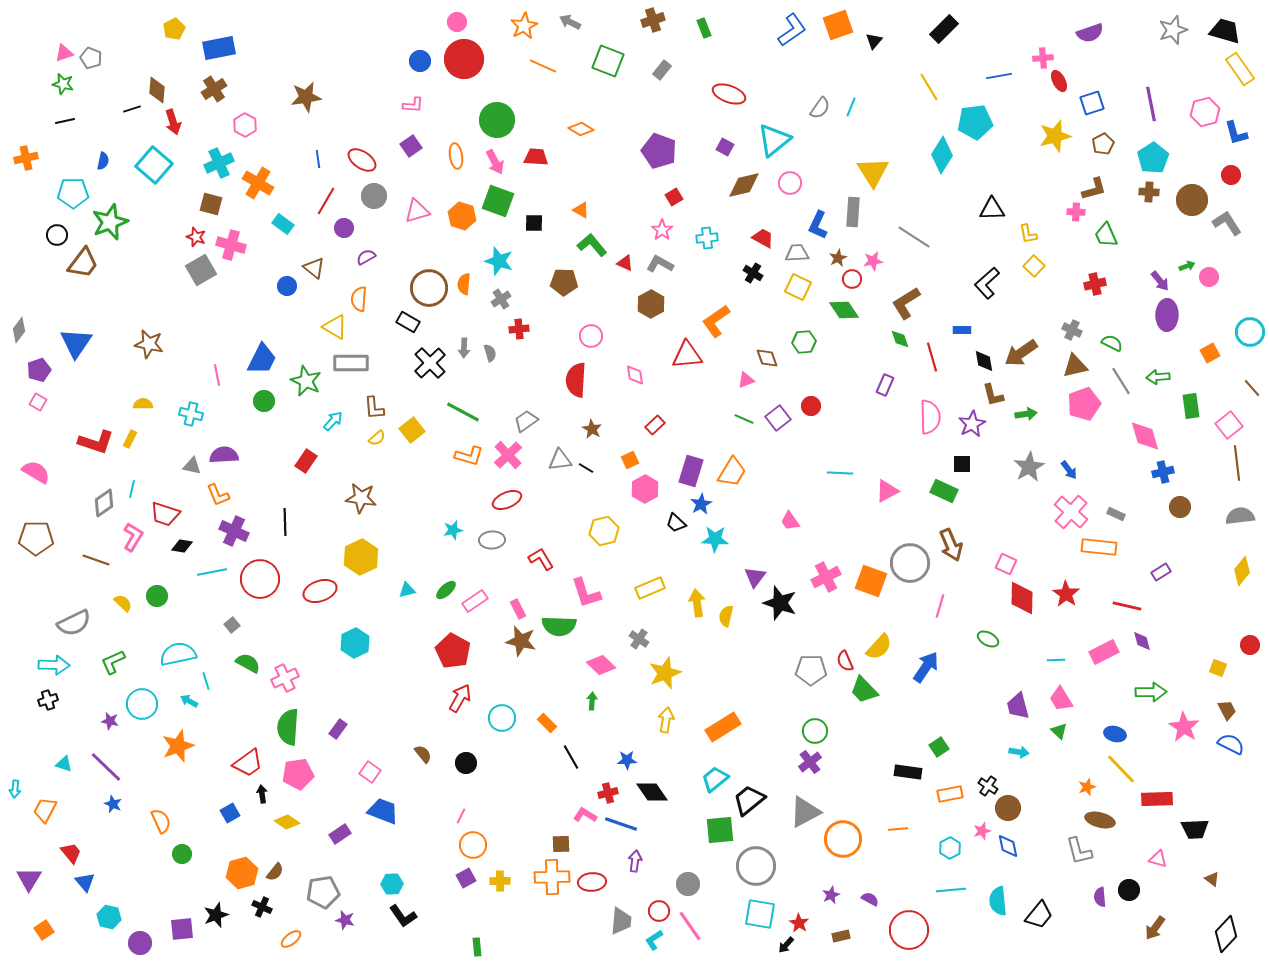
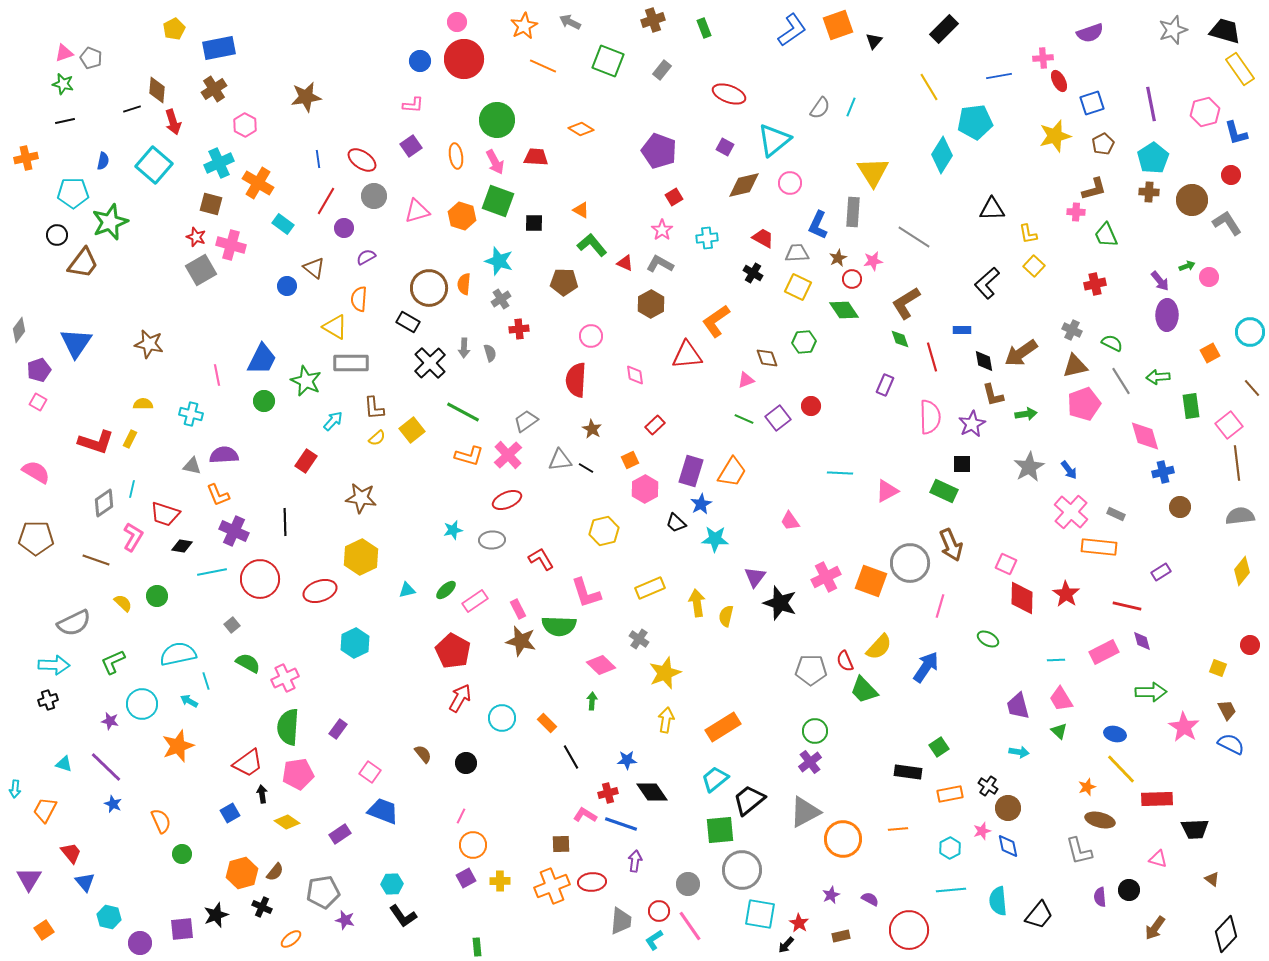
gray circle at (756, 866): moved 14 px left, 4 px down
orange cross at (552, 877): moved 9 px down; rotated 20 degrees counterclockwise
